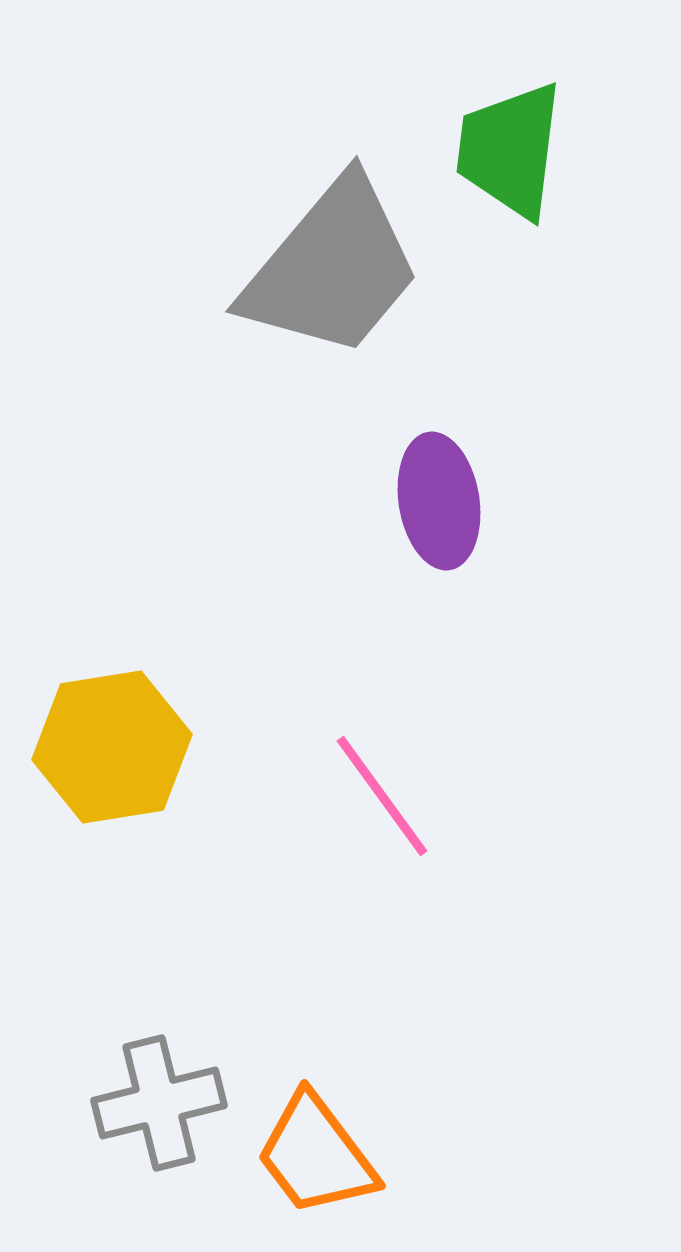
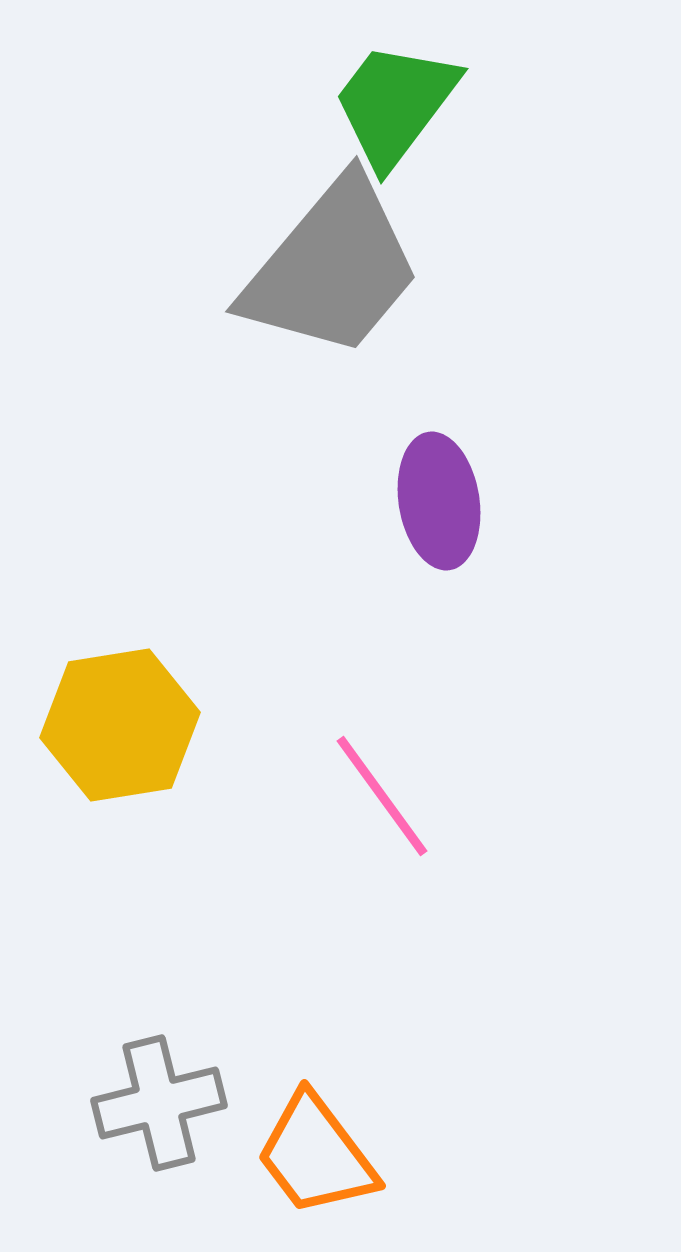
green trapezoid: moved 115 px left, 46 px up; rotated 30 degrees clockwise
yellow hexagon: moved 8 px right, 22 px up
